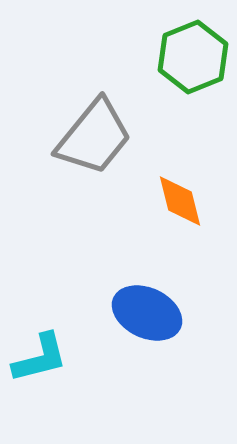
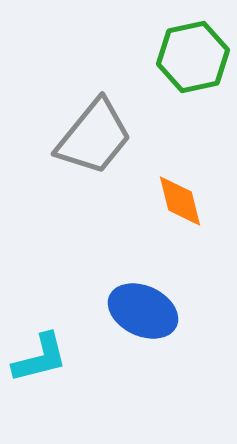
green hexagon: rotated 10 degrees clockwise
blue ellipse: moved 4 px left, 2 px up
